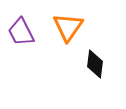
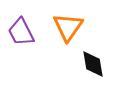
black diamond: moved 2 px left; rotated 16 degrees counterclockwise
